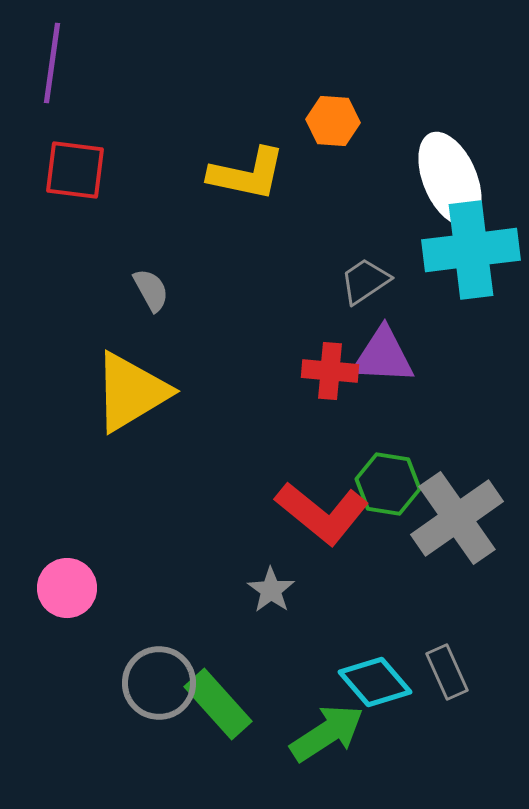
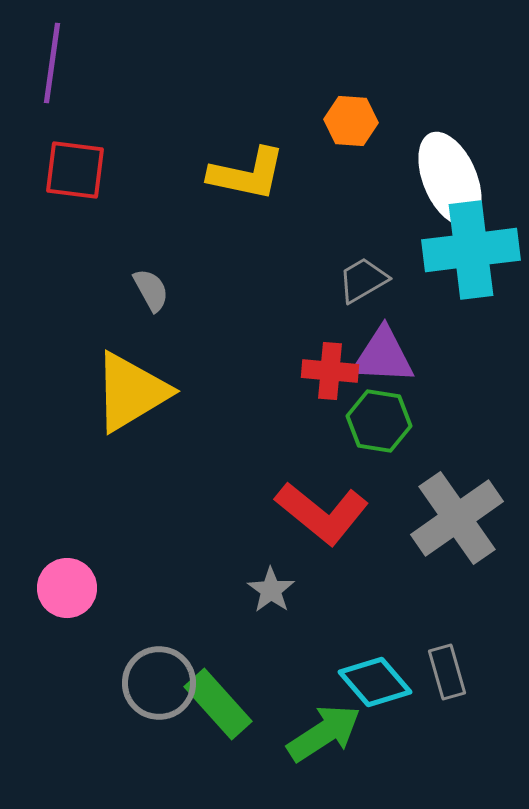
orange hexagon: moved 18 px right
gray trapezoid: moved 2 px left, 1 px up; rotated 4 degrees clockwise
green hexagon: moved 9 px left, 63 px up
gray rectangle: rotated 8 degrees clockwise
green arrow: moved 3 px left
